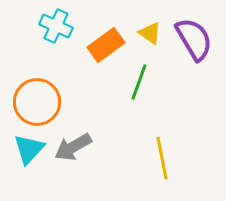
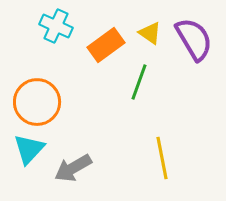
gray arrow: moved 21 px down
